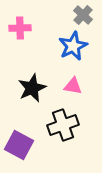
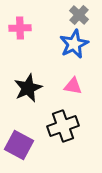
gray cross: moved 4 px left
blue star: moved 1 px right, 2 px up
black star: moved 4 px left
black cross: moved 1 px down
